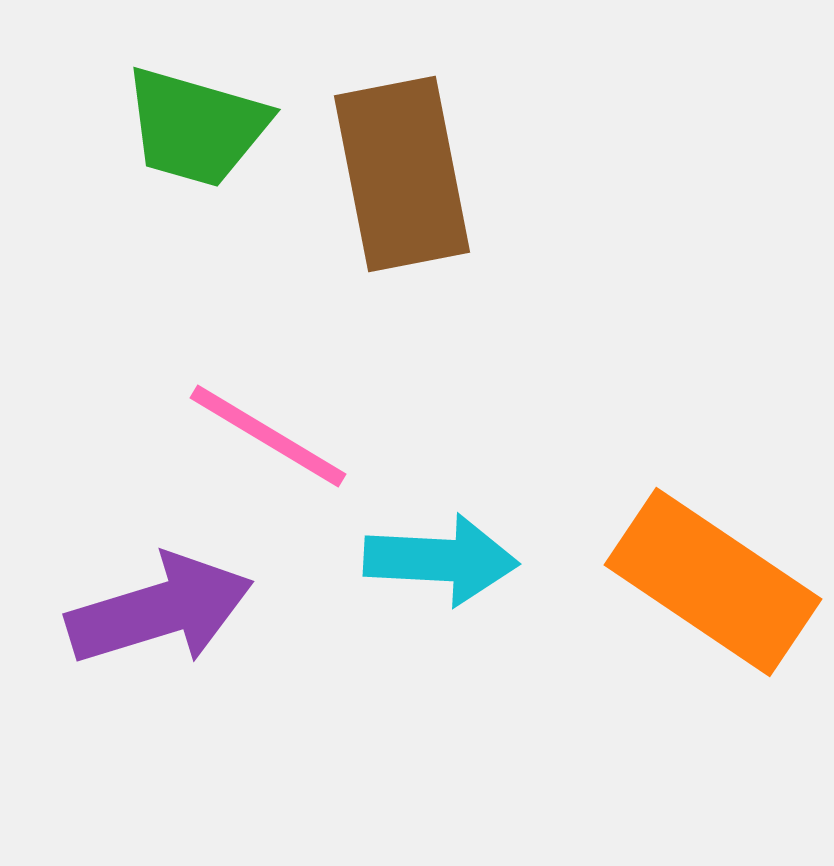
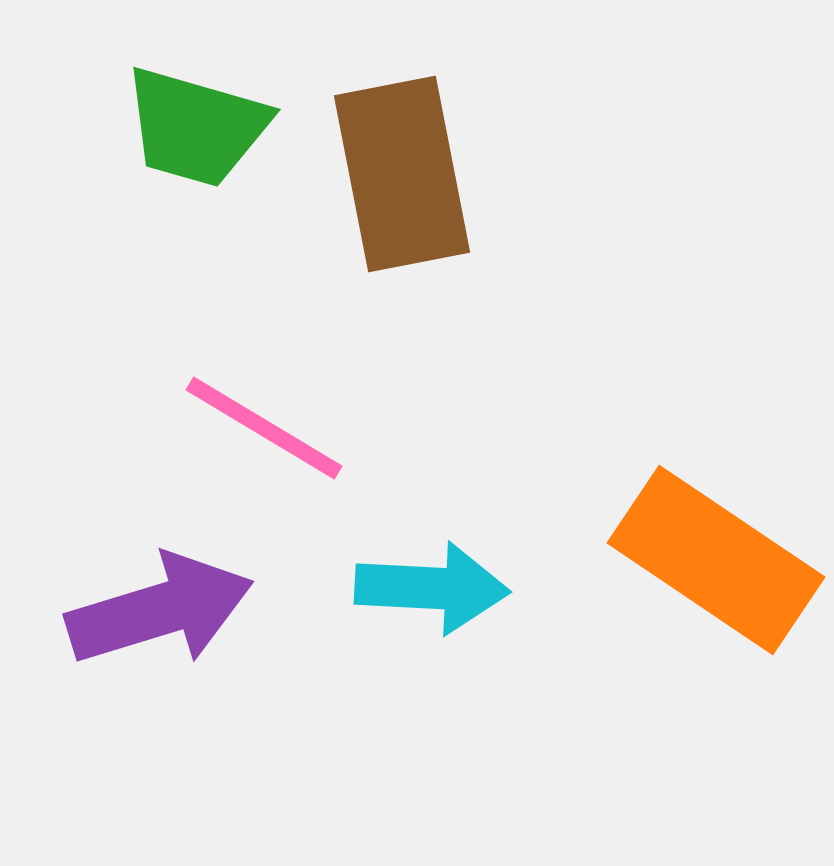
pink line: moved 4 px left, 8 px up
cyan arrow: moved 9 px left, 28 px down
orange rectangle: moved 3 px right, 22 px up
